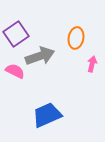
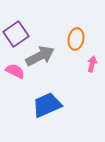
orange ellipse: moved 1 px down
gray arrow: rotated 8 degrees counterclockwise
blue trapezoid: moved 10 px up
